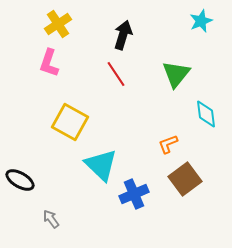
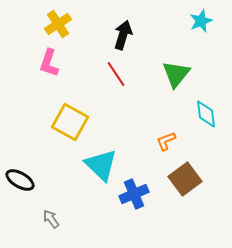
orange L-shape: moved 2 px left, 3 px up
